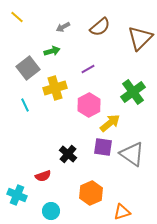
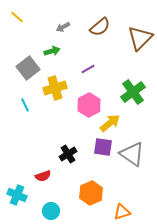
black cross: rotated 18 degrees clockwise
